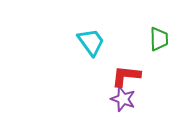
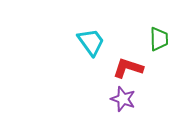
red L-shape: moved 2 px right, 8 px up; rotated 12 degrees clockwise
